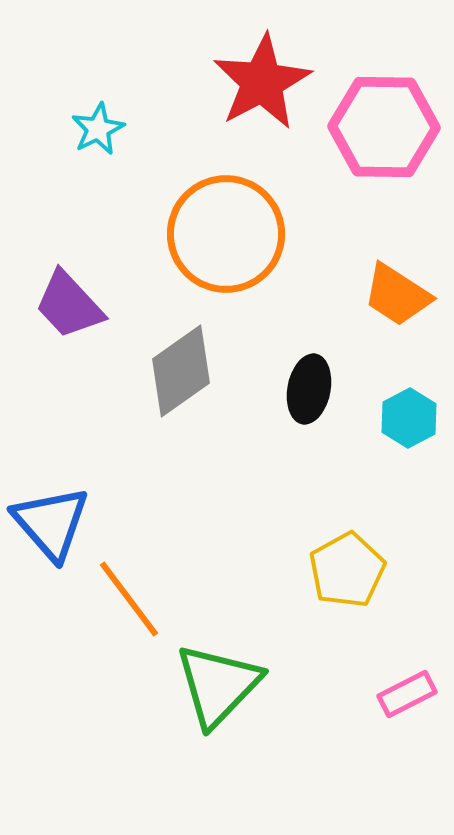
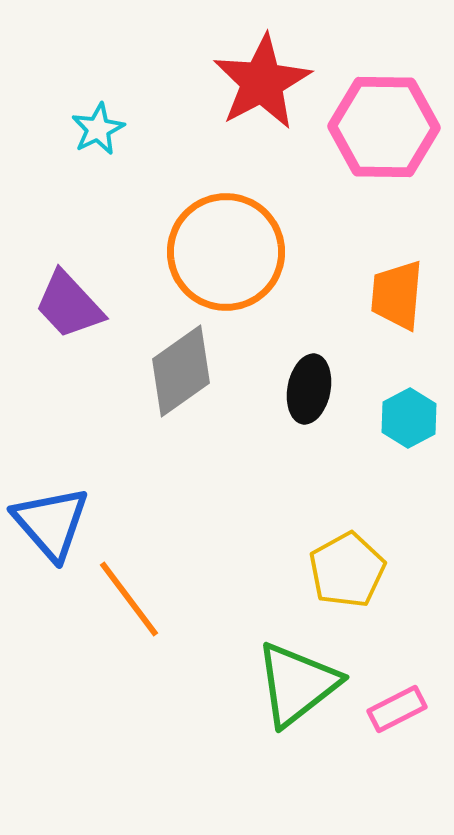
orange circle: moved 18 px down
orange trapezoid: rotated 62 degrees clockwise
green triangle: moved 79 px right, 1 px up; rotated 8 degrees clockwise
pink rectangle: moved 10 px left, 15 px down
